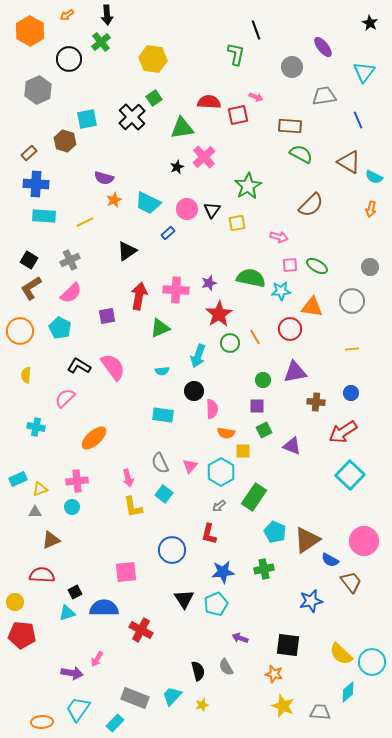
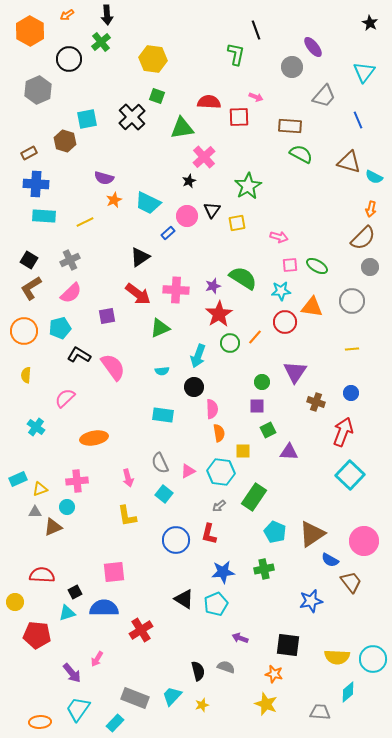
purple ellipse at (323, 47): moved 10 px left
gray trapezoid at (324, 96): rotated 140 degrees clockwise
green square at (154, 98): moved 3 px right, 2 px up; rotated 35 degrees counterclockwise
red square at (238, 115): moved 1 px right, 2 px down; rotated 10 degrees clockwise
brown rectangle at (29, 153): rotated 14 degrees clockwise
brown triangle at (349, 162): rotated 15 degrees counterclockwise
black star at (177, 167): moved 12 px right, 14 px down
brown semicircle at (311, 205): moved 52 px right, 33 px down
pink circle at (187, 209): moved 7 px down
black triangle at (127, 251): moved 13 px right, 6 px down
green semicircle at (251, 278): moved 8 px left; rotated 20 degrees clockwise
purple star at (209, 283): moved 4 px right, 3 px down
red arrow at (139, 296): moved 1 px left, 2 px up; rotated 116 degrees clockwise
cyan pentagon at (60, 328): rotated 30 degrees clockwise
red circle at (290, 329): moved 5 px left, 7 px up
orange circle at (20, 331): moved 4 px right
orange line at (255, 337): rotated 70 degrees clockwise
black L-shape at (79, 366): moved 11 px up
purple triangle at (295, 372): rotated 45 degrees counterclockwise
green circle at (263, 380): moved 1 px left, 2 px down
black circle at (194, 391): moved 4 px up
brown cross at (316, 402): rotated 12 degrees clockwise
cyan cross at (36, 427): rotated 24 degrees clockwise
green square at (264, 430): moved 4 px right
red arrow at (343, 432): rotated 144 degrees clockwise
orange semicircle at (226, 433): moved 7 px left; rotated 108 degrees counterclockwise
orange ellipse at (94, 438): rotated 32 degrees clockwise
purple triangle at (292, 446): moved 3 px left, 6 px down; rotated 18 degrees counterclockwise
pink triangle at (190, 466): moved 2 px left, 5 px down; rotated 21 degrees clockwise
cyan hexagon at (221, 472): rotated 24 degrees counterclockwise
cyan circle at (72, 507): moved 5 px left
yellow L-shape at (133, 507): moved 6 px left, 9 px down
brown triangle at (51, 540): moved 2 px right, 13 px up
brown triangle at (307, 540): moved 5 px right, 6 px up
blue circle at (172, 550): moved 4 px right, 10 px up
pink square at (126, 572): moved 12 px left
black triangle at (184, 599): rotated 25 degrees counterclockwise
red cross at (141, 630): rotated 30 degrees clockwise
red pentagon at (22, 635): moved 15 px right
yellow semicircle at (341, 654): moved 4 px left, 3 px down; rotated 40 degrees counterclockwise
cyan circle at (372, 662): moved 1 px right, 3 px up
gray semicircle at (226, 667): rotated 138 degrees clockwise
purple arrow at (72, 673): rotated 40 degrees clockwise
yellow star at (283, 706): moved 17 px left, 2 px up
orange ellipse at (42, 722): moved 2 px left
